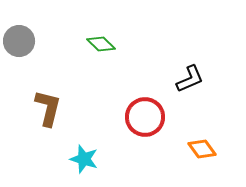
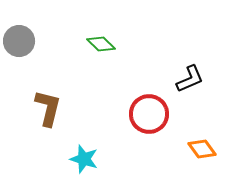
red circle: moved 4 px right, 3 px up
